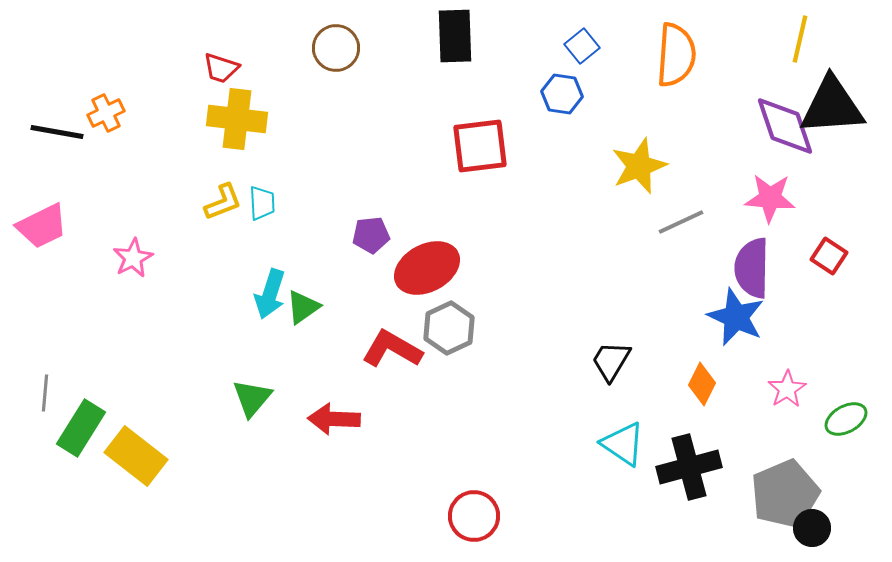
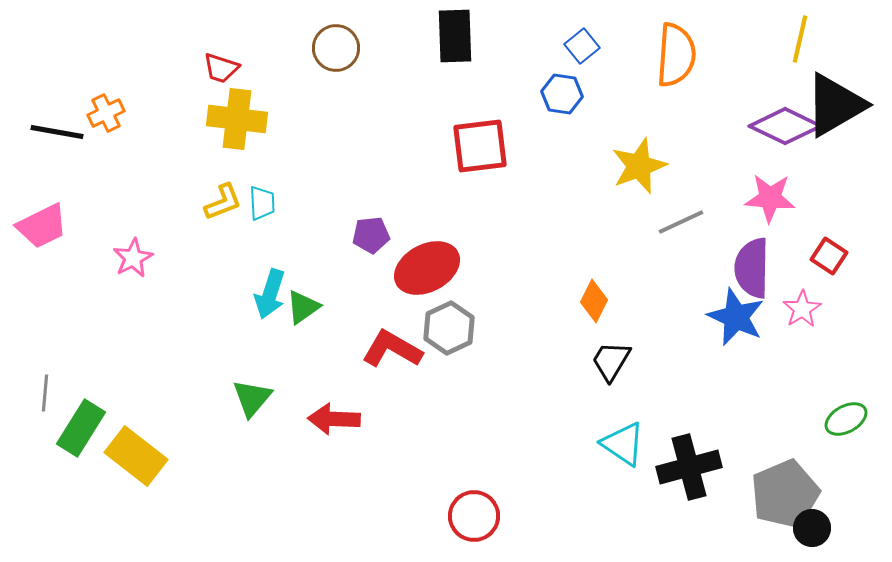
black triangle at (832, 106): moved 3 px right, 1 px up; rotated 26 degrees counterclockwise
purple diamond at (785, 126): rotated 46 degrees counterclockwise
orange diamond at (702, 384): moved 108 px left, 83 px up
pink star at (787, 389): moved 15 px right, 80 px up
